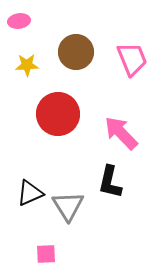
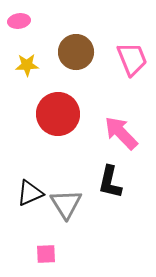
gray triangle: moved 2 px left, 2 px up
